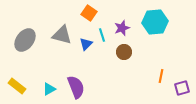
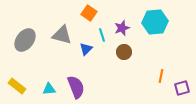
blue triangle: moved 5 px down
cyan triangle: rotated 24 degrees clockwise
